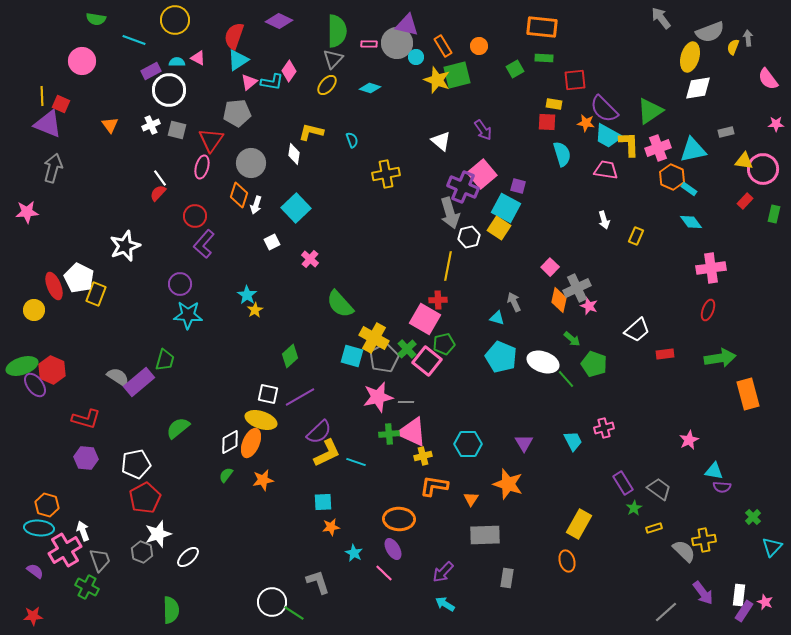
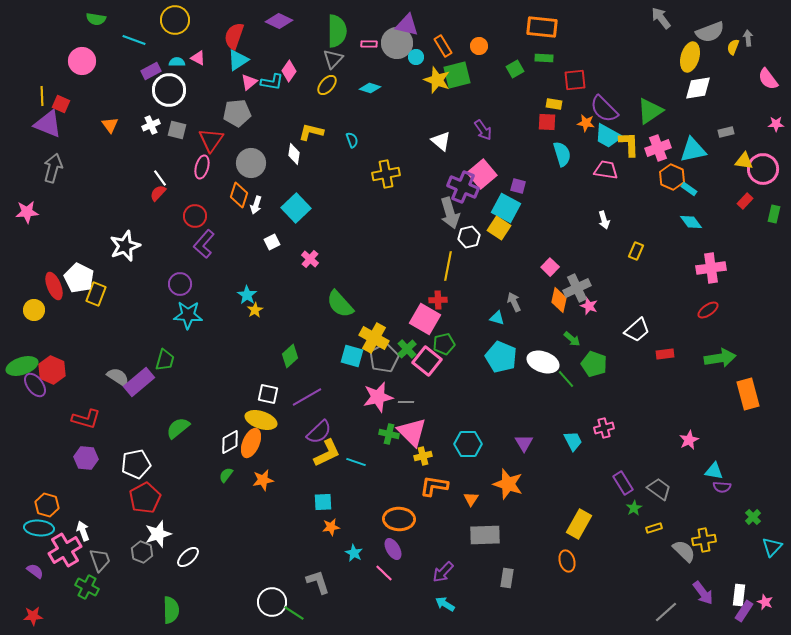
yellow rectangle at (636, 236): moved 15 px down
red ellipse at (708, 310): rotated 35 degrees clockwise
purple line at (300, 397): moved 7 px right
pink triangle at (412, 432): rotated 20 degrees clockwise
green cross at (389, 434): rotated 18 degrees clockwise
